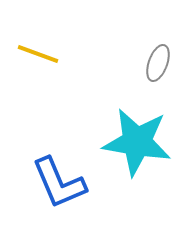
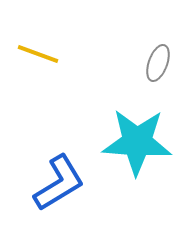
cyan star: rotated 6 degrees counterclockwise
blue L-shape: rotated 98 degrees counterclockwise
